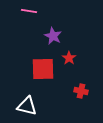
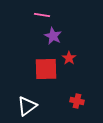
pink line: moved 13 px right, 4 px down
red square: moved 3 px right
red cross: moved 4 px left, 10 px down
white triangle: rotated 50 degrees counterclockwise
